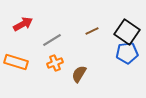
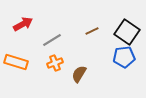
blue pentagon: moved 3 px left, 4 px down
